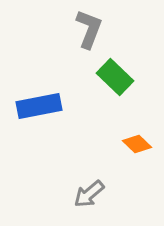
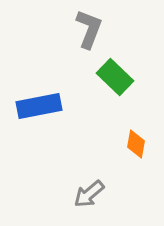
orange diamond: moved 1 px left; rotated 56 degrees clockwise
